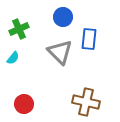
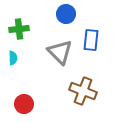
blue circle: moved 3 px right, 3 px up
green cross: rotated 18 degrees clockwise
blue rectangle: moved 2 px right, 1 px down
cyan semicircle: rotated 40 degrees counterclockwise
brown cross: moved 3 px left, 11 px up; rotated 8 degrees clockwise
